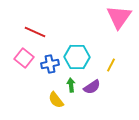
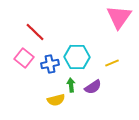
red line: rotated 20 degrees clockwise
yellow line: moved 1 px right, 2 px up; rotated 40 degrees clockwise
purple semicircle: moved 1 px right
yellow semicircle: rotated 66 degrees counterclockwise
